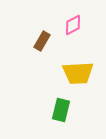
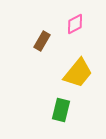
pink diamond: moved 2 px right, 1 px up
yellow trapezoid: rotated 48 degrees counterclockwise
